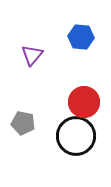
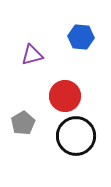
purple triangle: rotated 35 degrees clockwise
red circle: moved 19 px left, 6 px up
gray pentagon: rotated 30 degrees clockwise
